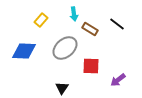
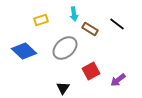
yellow rectangle: rotated 32 degrees clockwise
blue diamond: rotated 40 degrees clockwise
red square: moved 5 px down; rotated 30 degrees counterclockwise
black triangle: moved 1 px right
